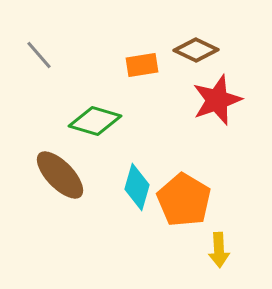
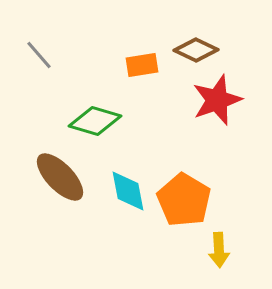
brown ellipse: moved 2 px down
cyan diamond: moved 9 px left, 4 px down; rotated 27 degrees counterclockwise
